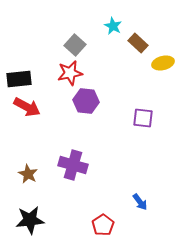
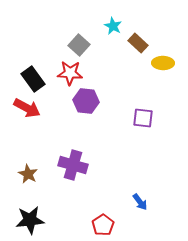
gray square: moved 4 px right
yellow ellipse: rotated 15 degrees clockwise
red star: rotated 15 degrees clockwise
black rectangle: moved 14 px right; rotated 60 degrees clockwise
red arrow: moved 1 px down
